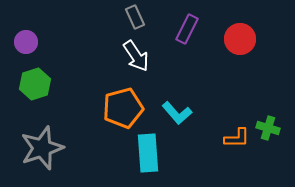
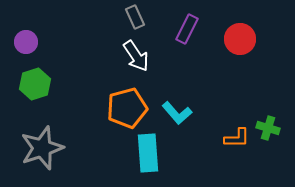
orange pentagon: moved 4 px right
